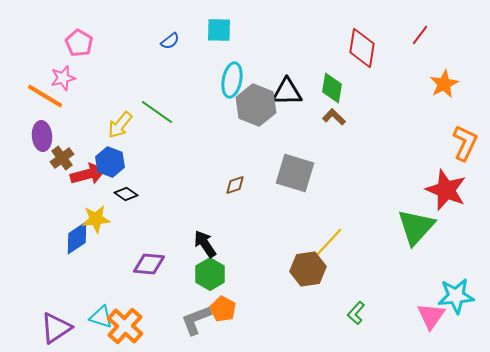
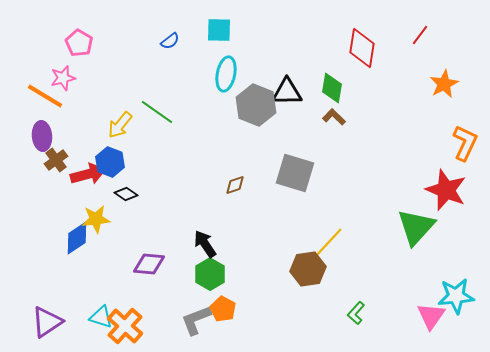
cyan ellipse: moved 6 px left, 6 px up
brown cross: moved 6 px left, 2 px down
purple triangle: moved 9 px left, 6 px up
